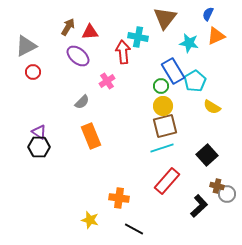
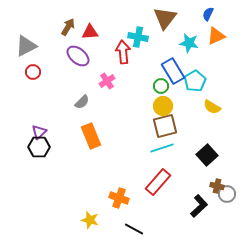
purple triangle: rotated 42 degrees clockwise
red rectangle: moved 9 px left, 1 px down
orange cross: rotated 12 degrees clockwise
